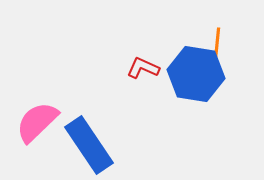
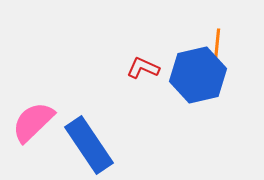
orange line: moved 1 px down
blue hexagon: moved 2 px right, 1 px down; rotated 22 degrees counterclockwise
pink semicircle: moved 4 px left
